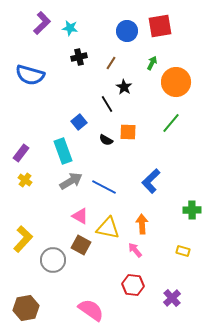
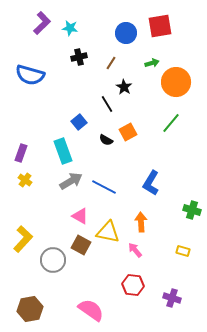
blue circle: moved 1 px left, 2 px down
green arrow: rotated 48 degrees clockwise
orange square: rotated 30 degrees counterclockwise
purple rectangle: rotated 18 degrees counterclockwise
blue L-shape: moved 2 px down; rotated 15 degrees counterclockwise
green cross: rotated 18 degrees clockwise
orange arrow: moved 1 px left, 2 px up
yellow triangle: moved 4 px down
purple cross: rotated 30 degrees counterclockwise
brown hexagon: moved 4 px right, 1 px down
